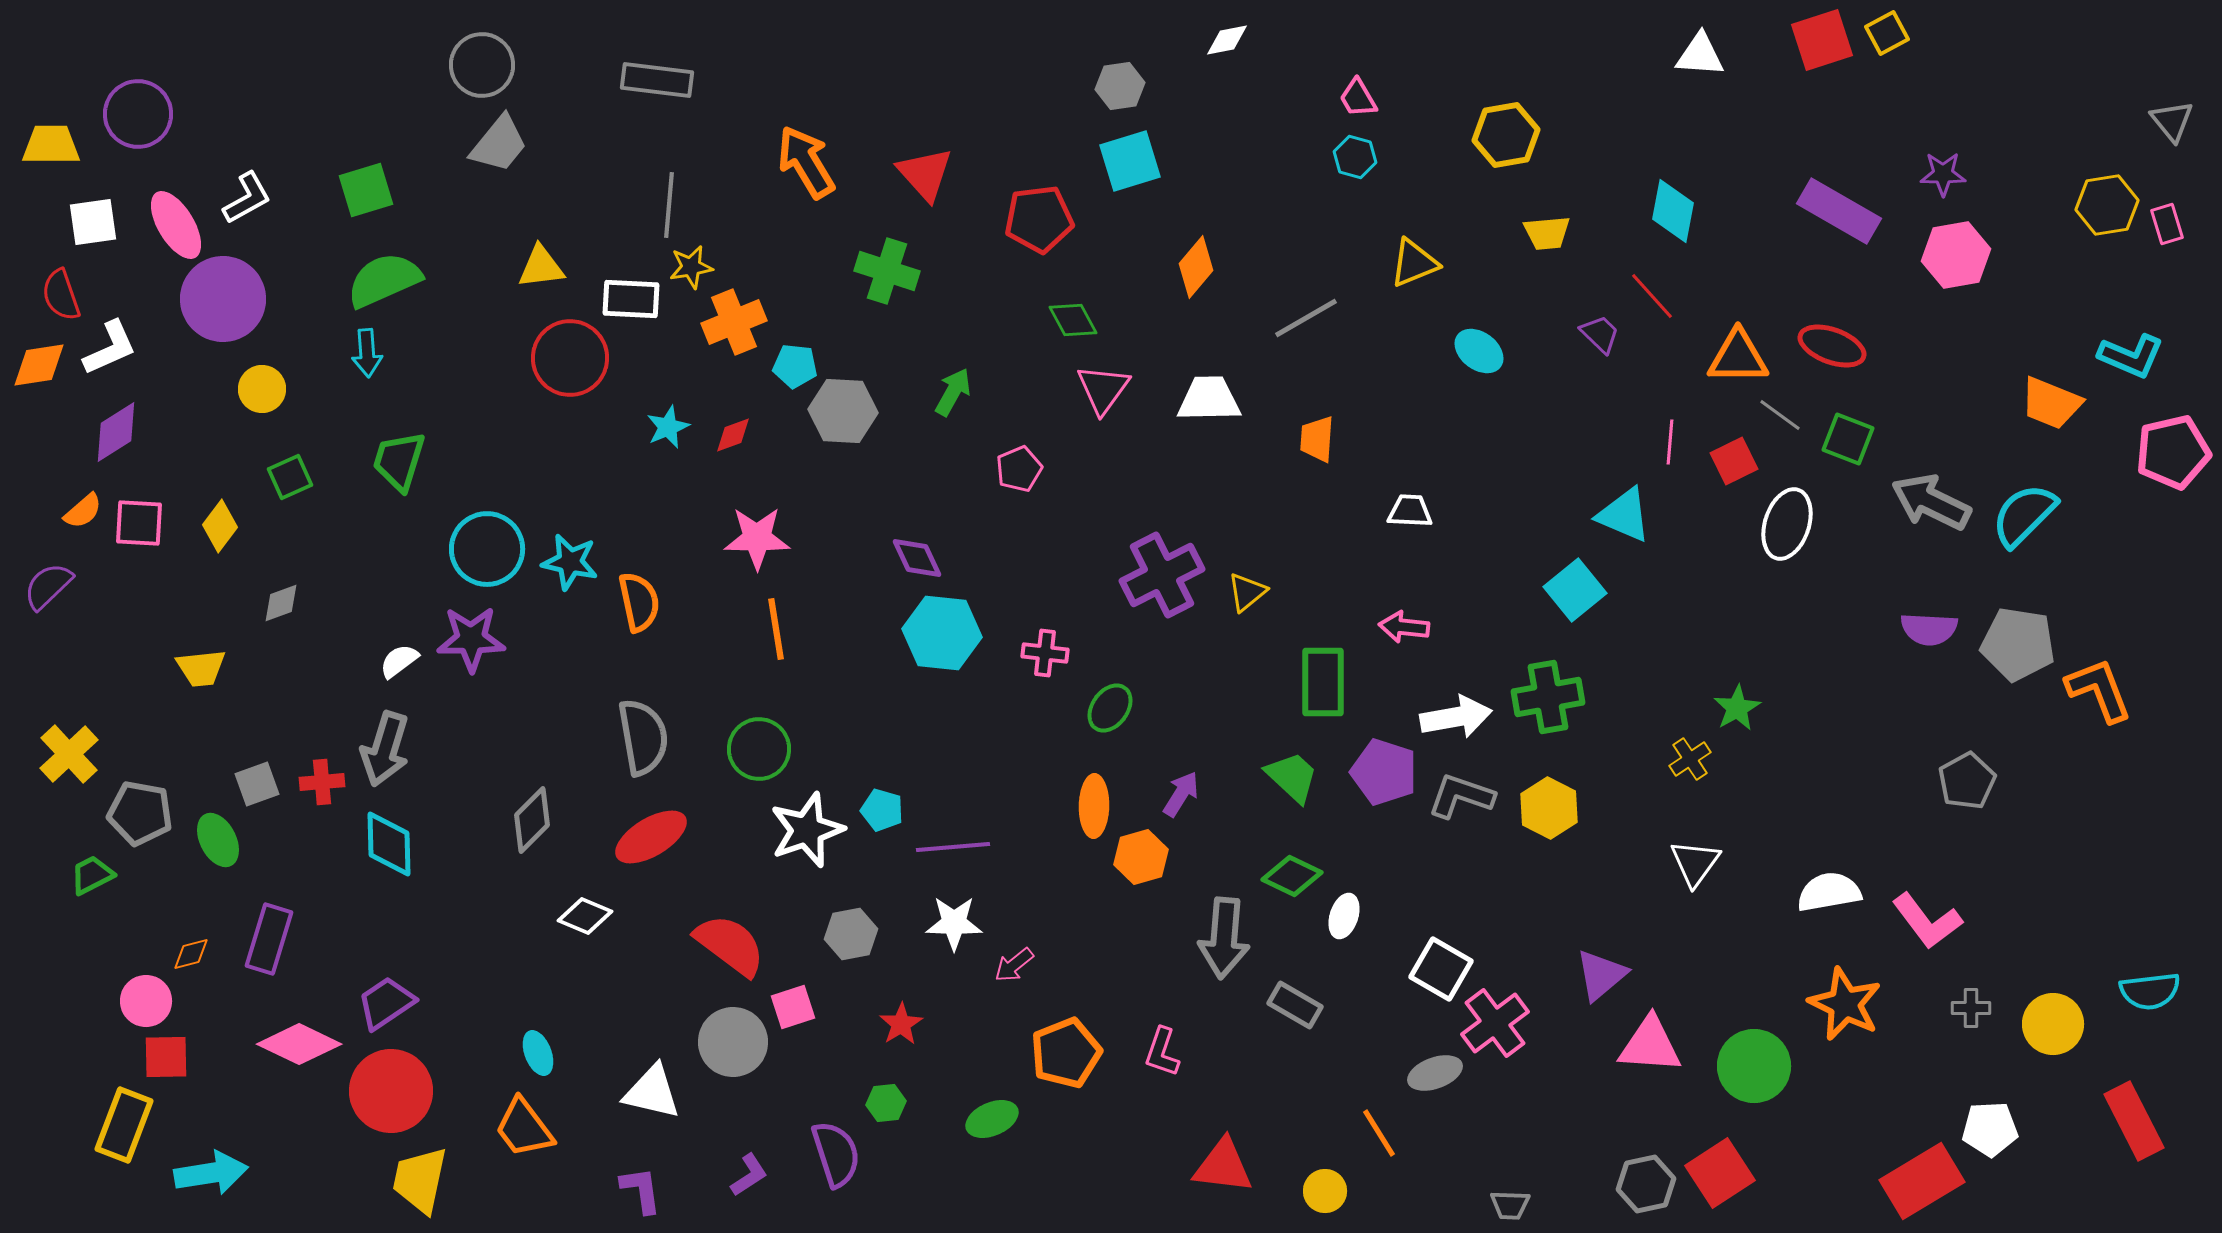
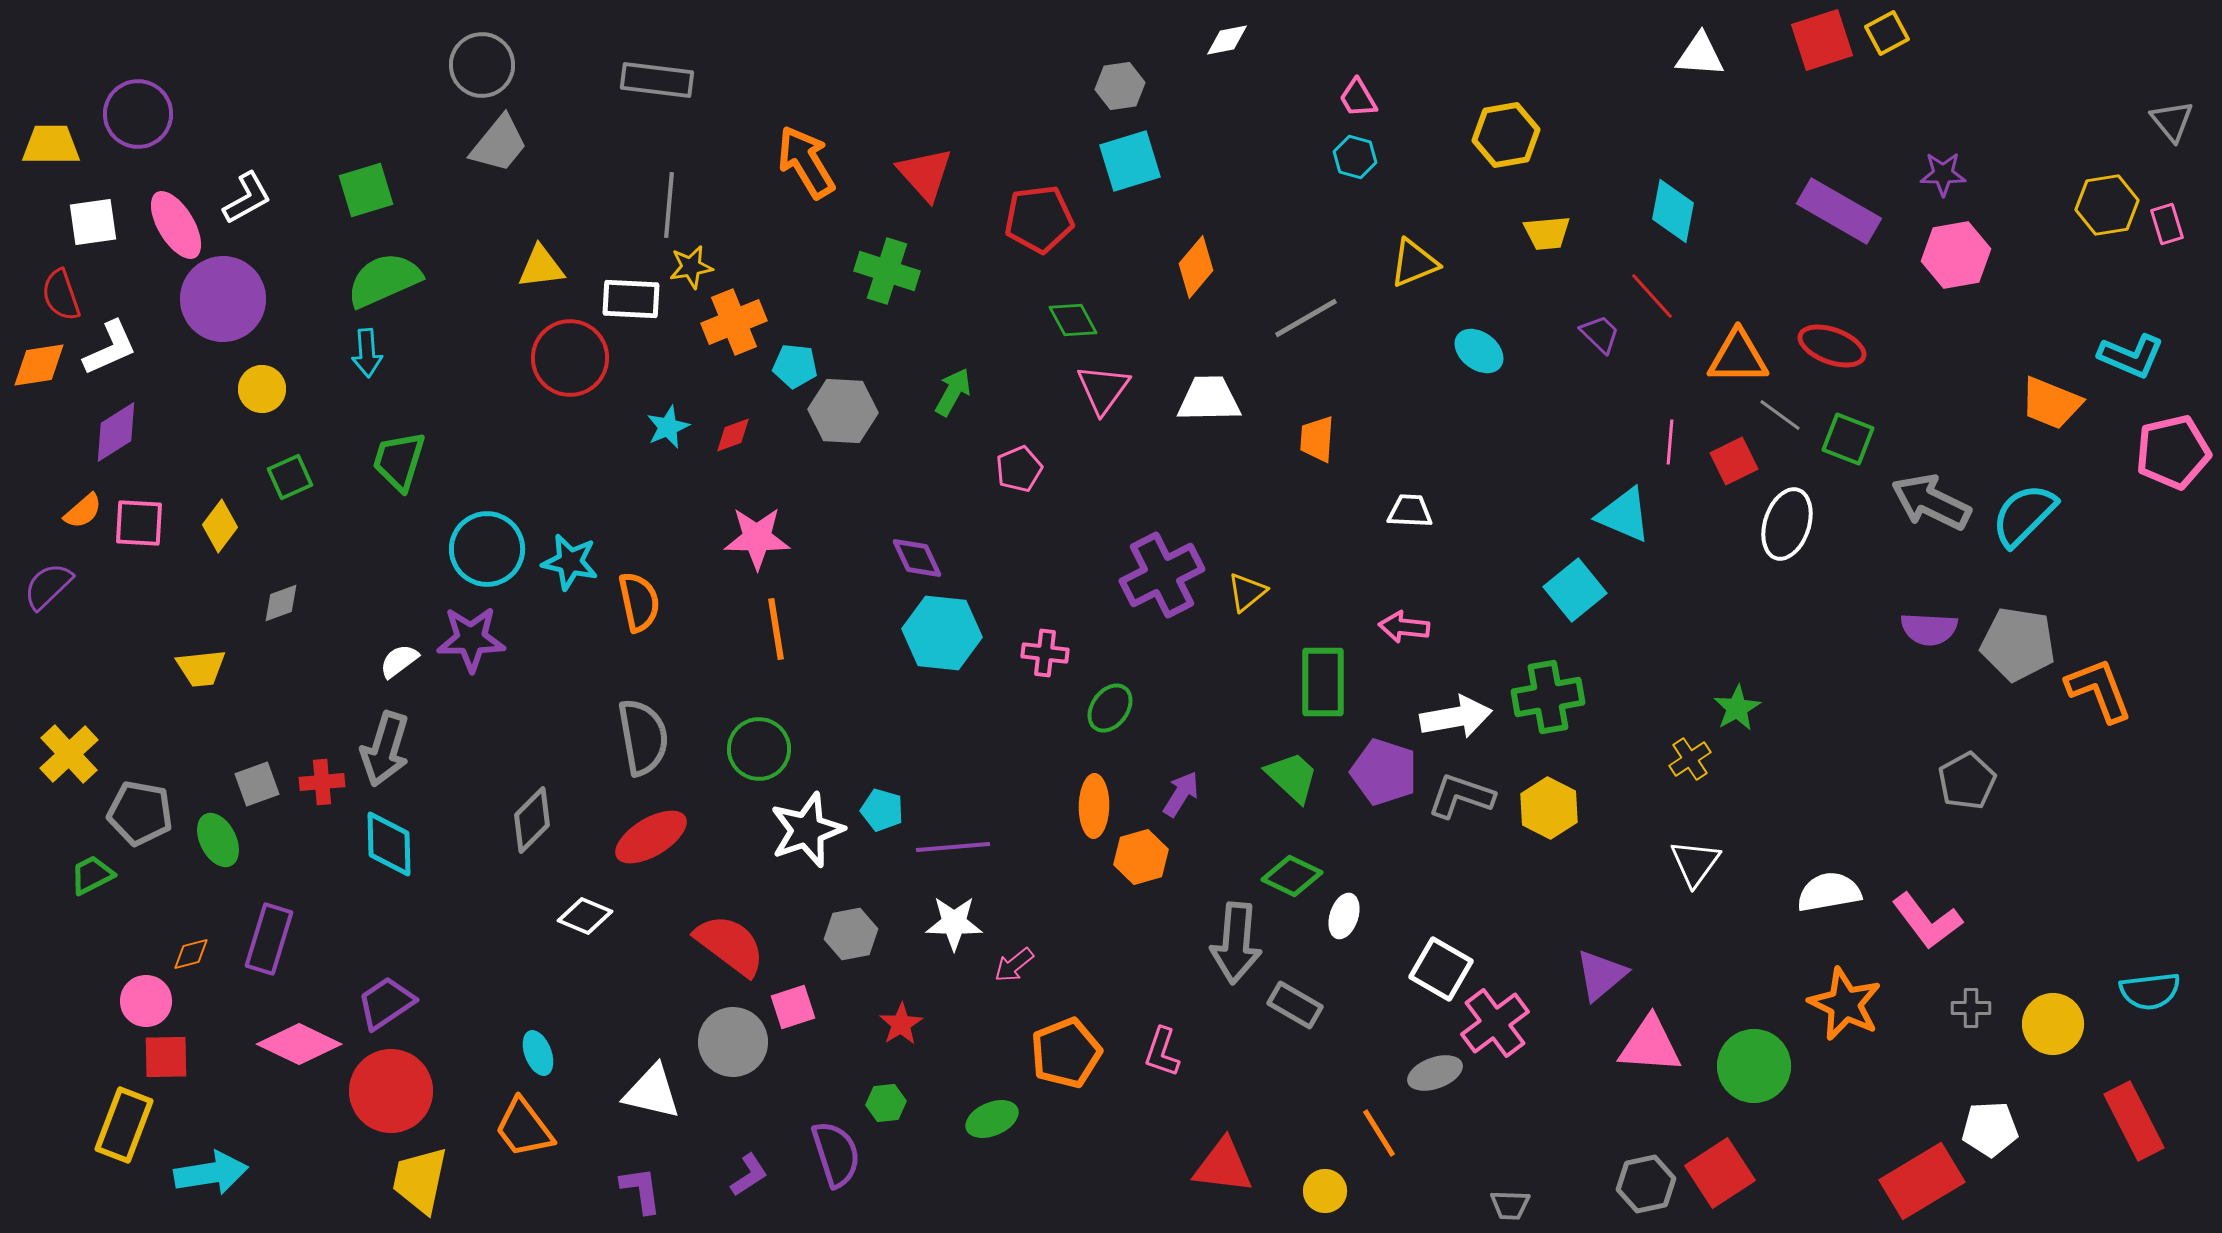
gray arrow at (1224, 938): moved 12 px right, 5 px down
